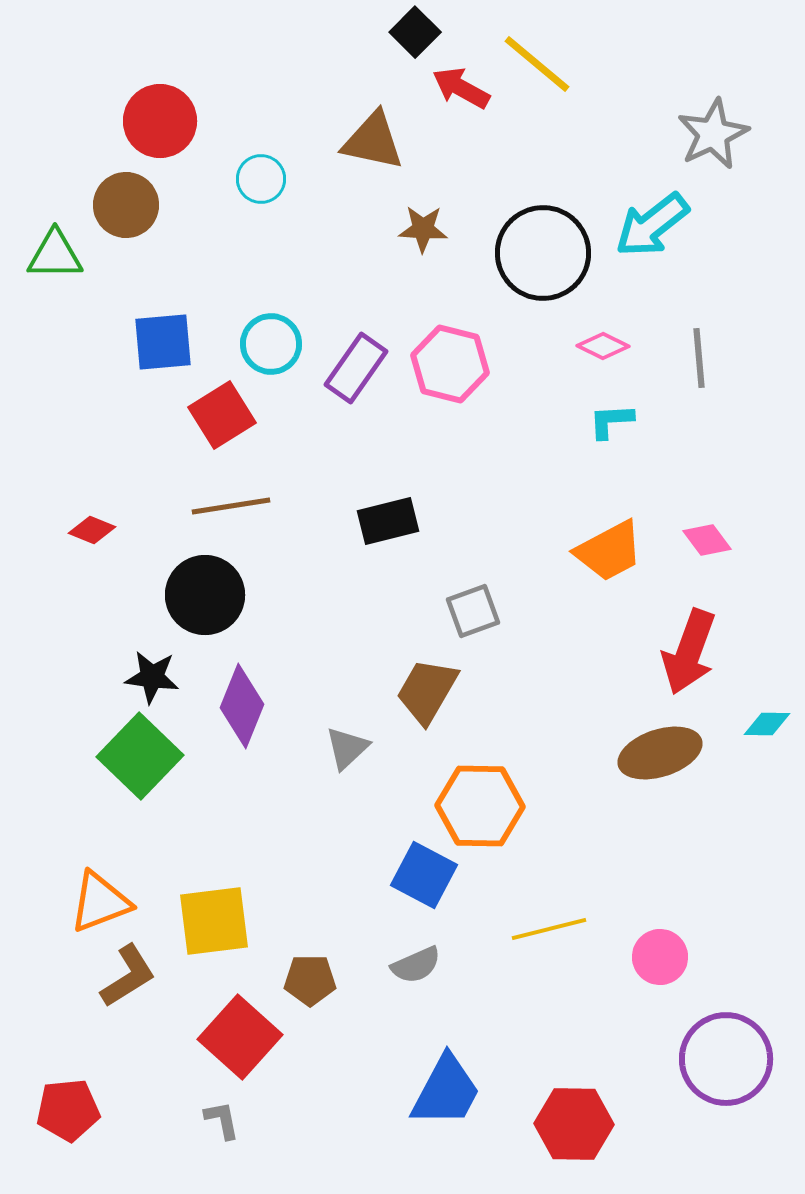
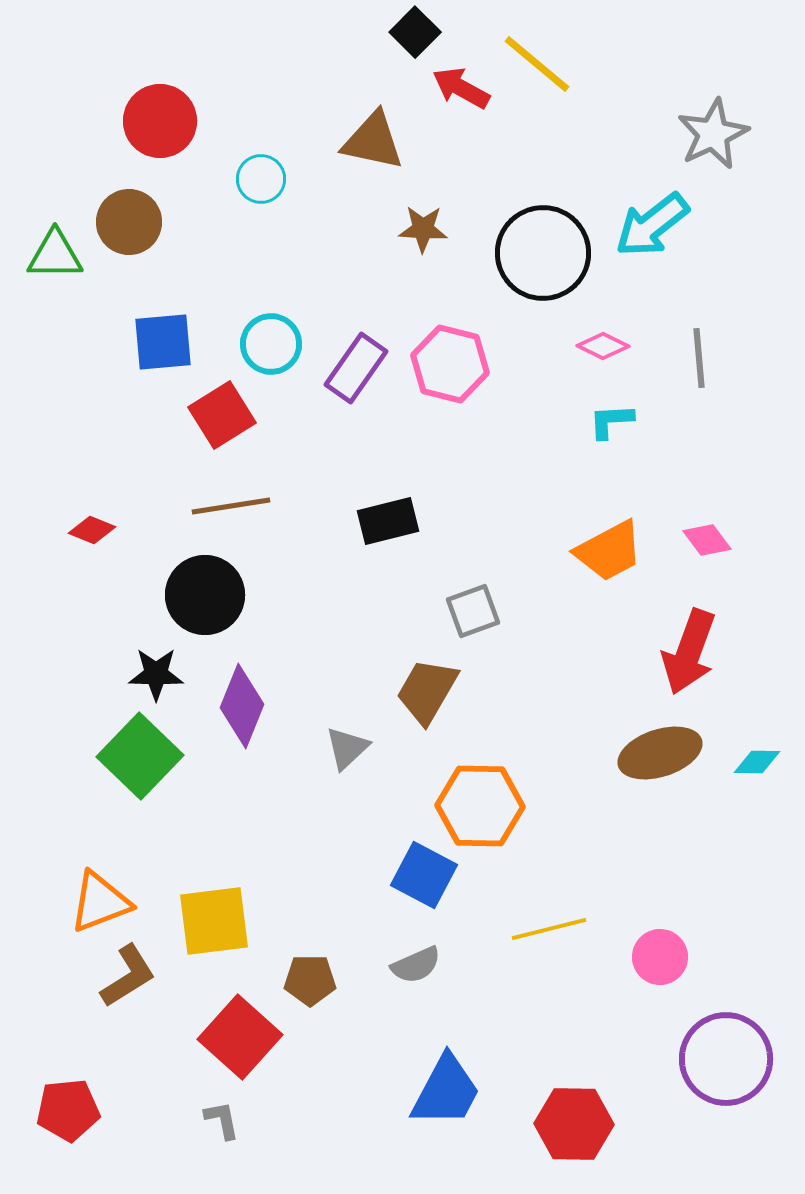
brown circle at (126, 205): moved 3 px right, 17 px down
black star at (152, 677): moved 4 px right, 3 px up; rotated 6 degrees counterclockwise
cyan diamond at (767, 724): moved 10 px left, 38 px down
